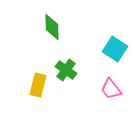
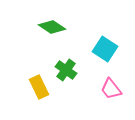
green diamond: rotated 56 degrees counterclockwise
cyan square: moved 10 px left
yellow rectangle: moved 1 px right, 2 px down; rotated 40 degrees counterclockwise
